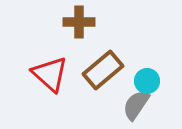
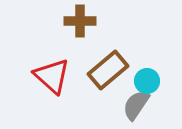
brown cross: moved 1 px right, 1 px up
brown rectangle: moved 5 px right
red triangle: moved 2 px right, 2 px down
